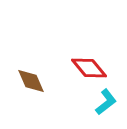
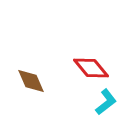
red diamond: moved 2 px right
